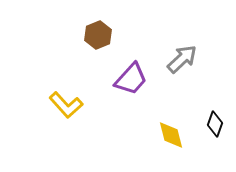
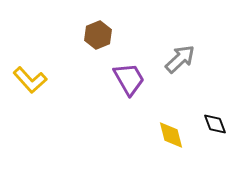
gray arrow: moved 2 px left
purple trapezoid: moved 2 px left; rotated 72 degrees counterclockwise
yellow L-shape: moved 36 px left, 25 px up
black diamond: rotated 40 degrees counterclockwise
